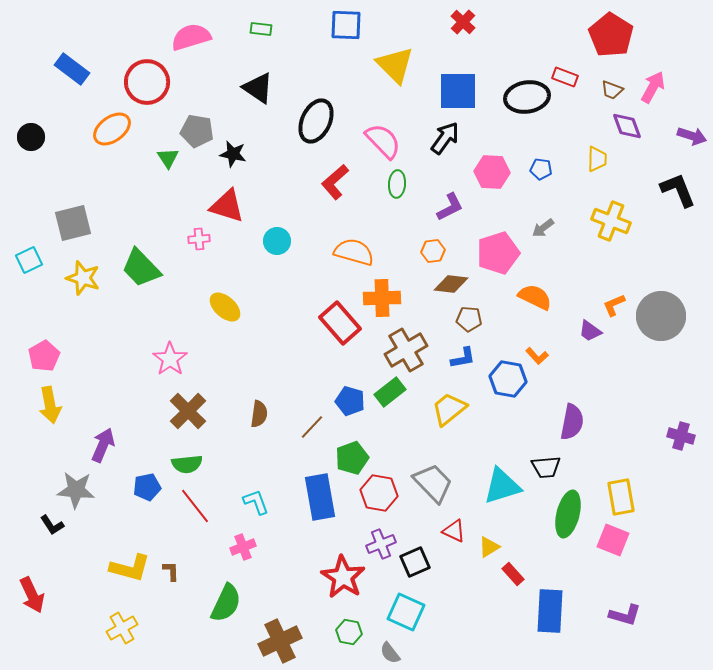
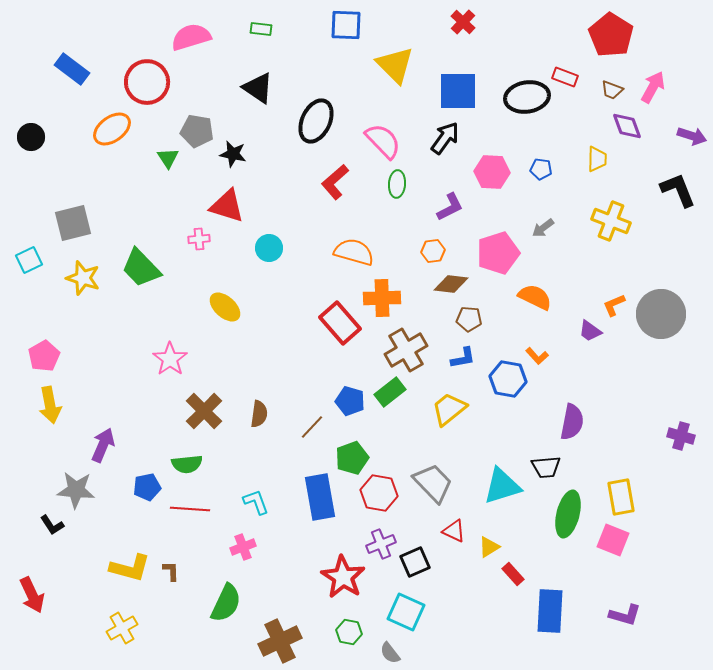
cyan circle at (277, 241): moved 8 px left, 7 px down
gray circle at (661, 316): moved 2 px up
brown cross at (188, 411): moved 16 px right
red line at (195, 506): moved 5 px left, 3 px down; rotated 48 degrees counterclockwise
